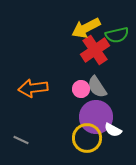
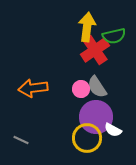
yellow arrow: moved 1 px right, 1 px up; rotated 124 degrees clockwise
green semicircle: moved 3 px left, 1 px down
